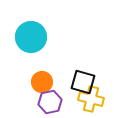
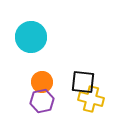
black square: rotated 10 degrees counterclockwise
purple hexagon: moved 8 px left, 1 px up
